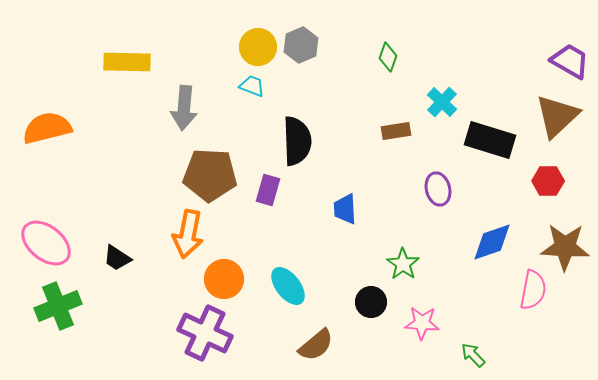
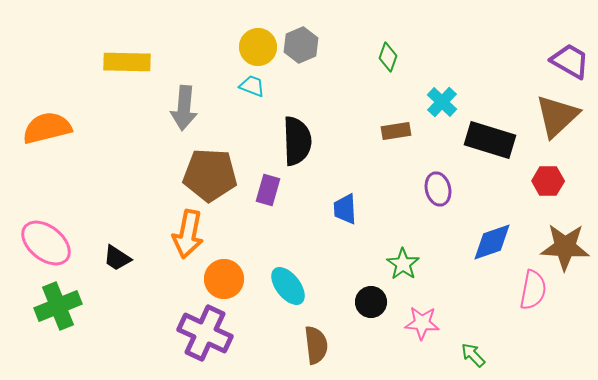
brown semicircle: rotated 57 degrees counterclockwise
